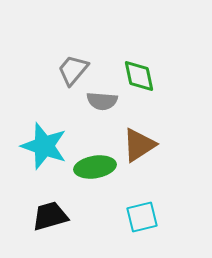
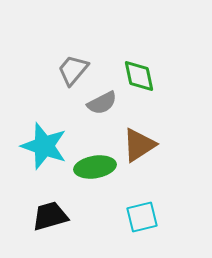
gray semicircle: moved 2 px down; rotated 32 degrees counterclockwise
